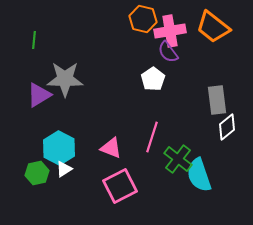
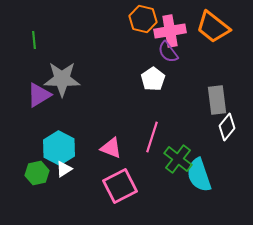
green line: rotated 12 degrees counterclockwise
gray star: moved 3 px left
white diamond: rotated 12 degrees counterclockwise
